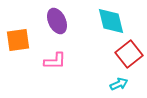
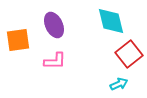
purple ellipse: moved 3 px left, 4 px down
